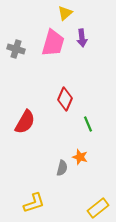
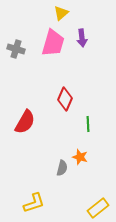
yellow triangle: moved 4 px left
green line: rotated 21 degrees clockwise
